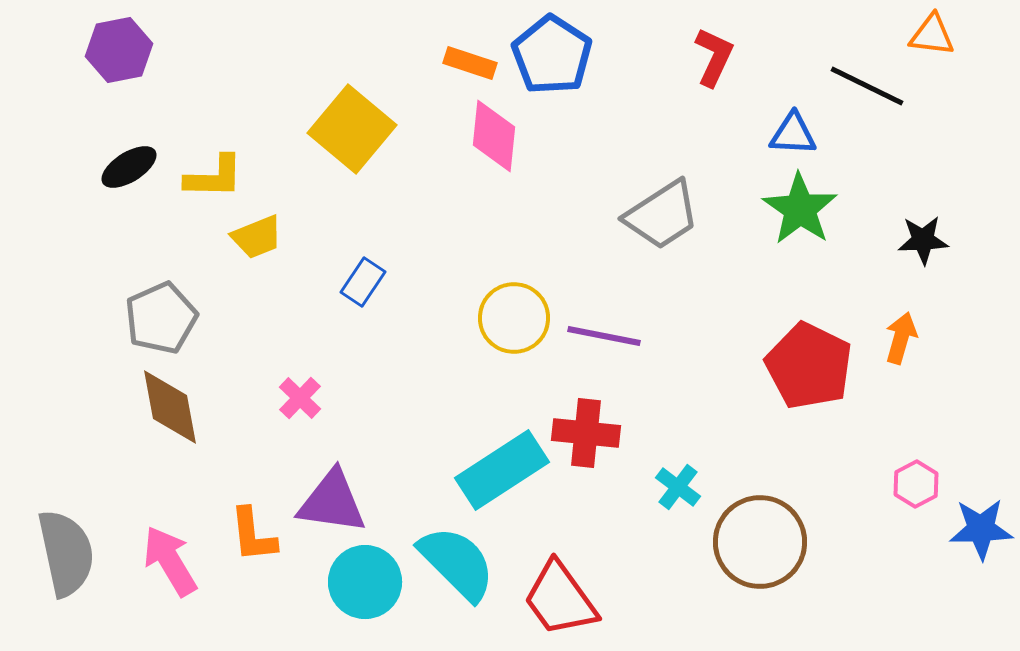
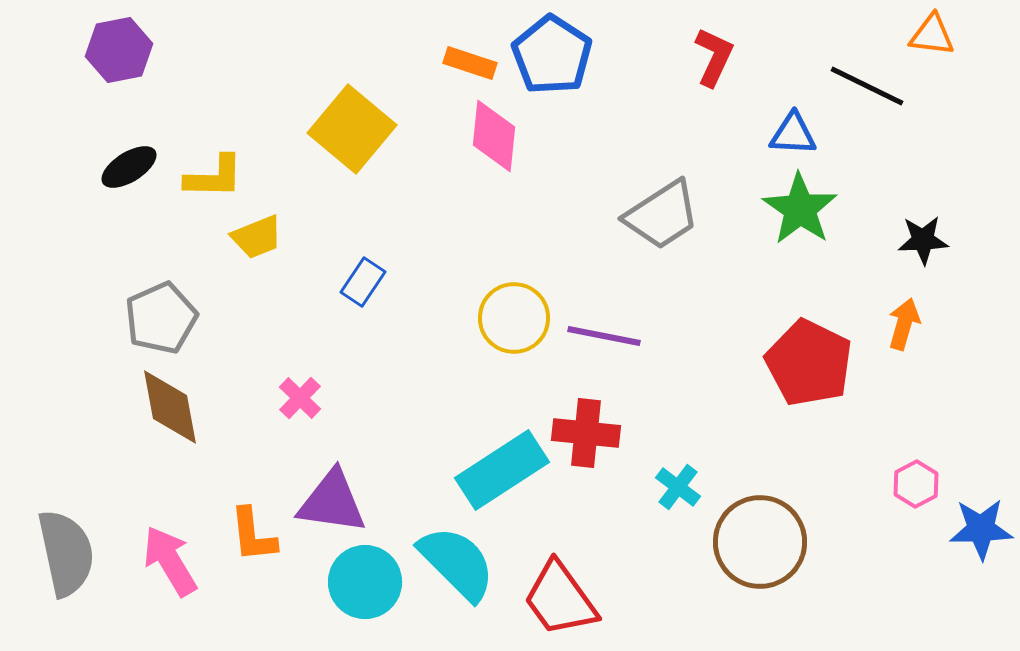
orange arrow: moved 3 px right, 14 px up
red pentagon: moved 3 px up
